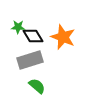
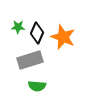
black diamond: moved 4 px right, 3 px up; rotated 55 degrees clockwise
green semicircle: rotated 144 degrees clockwise
